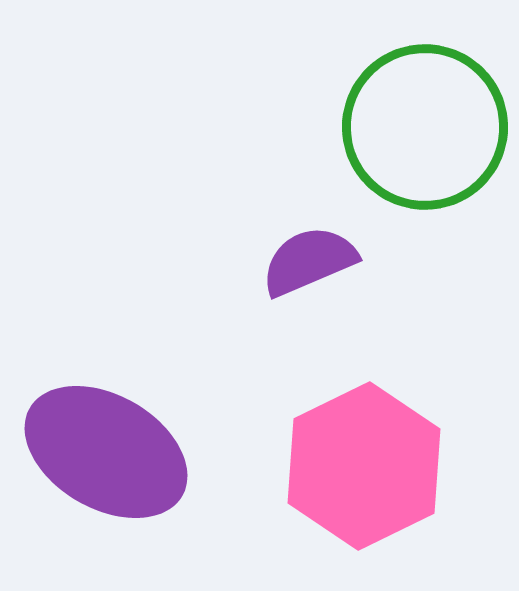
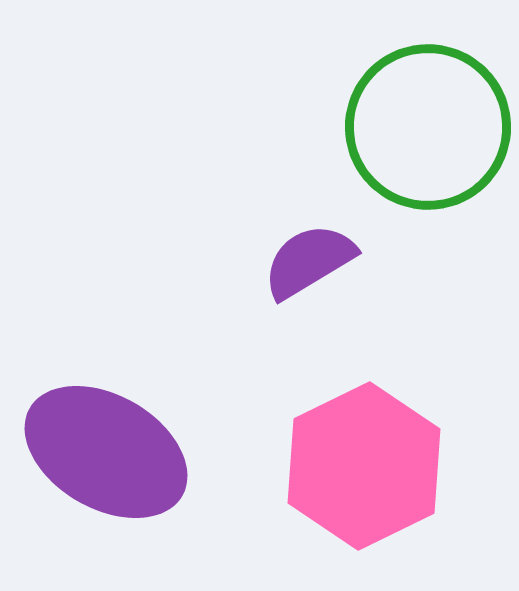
green circle: moved 3 px right
purple semicircle: rotated 8 degrees counterclockwise
